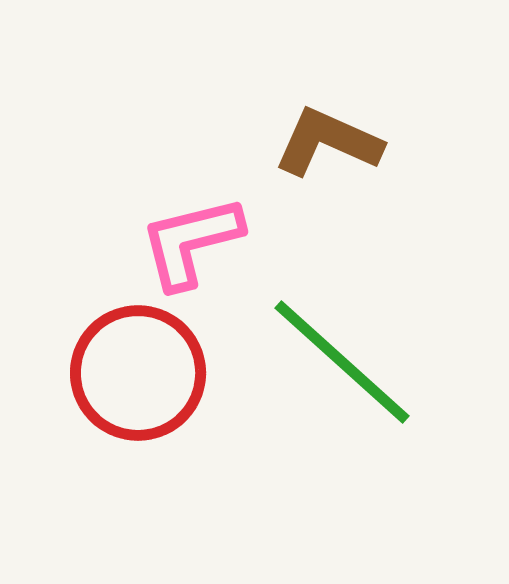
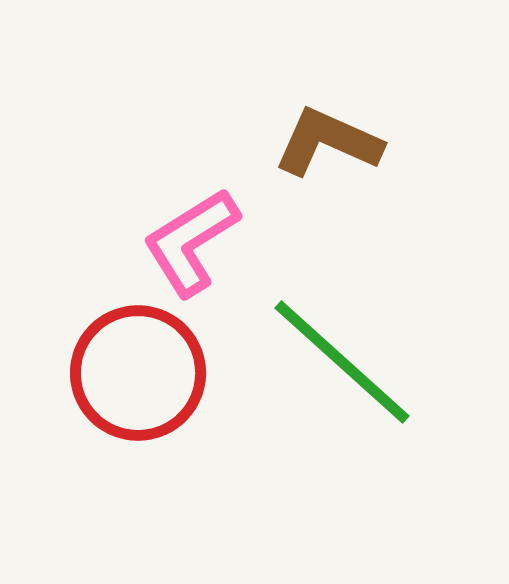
pink L-shape: rotated 18 degrees counterclockwise
